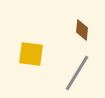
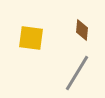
yellow square: moved 16 px up
